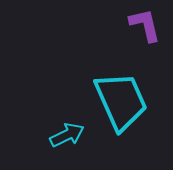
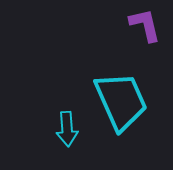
cyan arrow: moved 6 px up; rotated 112 degrees clockwise
